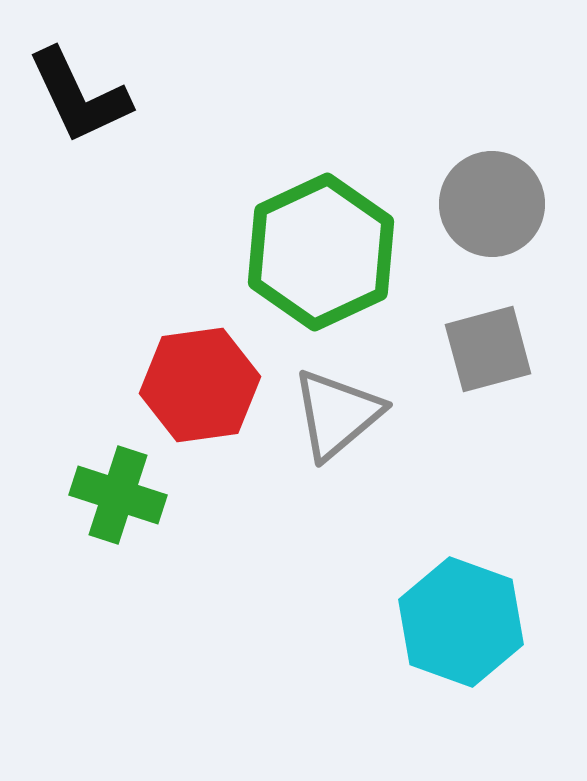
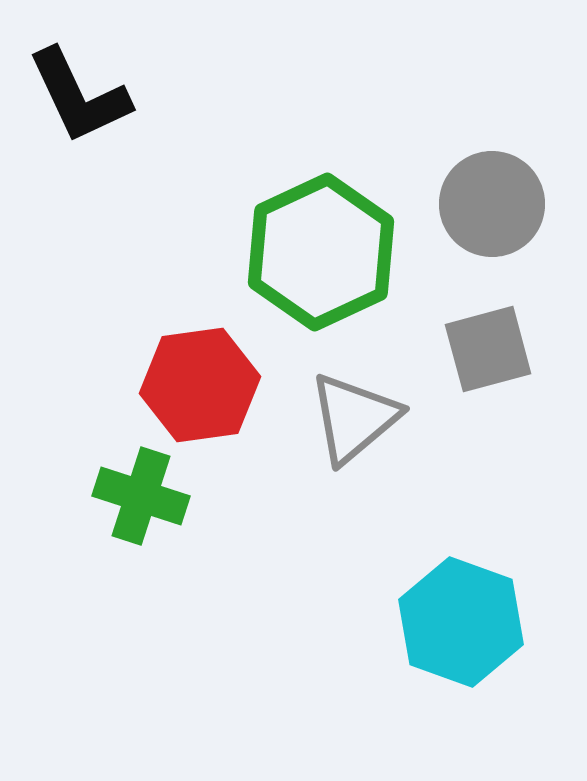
gray triangle: moved 17 px right, 4 px down
green cross: moved 23 px right, 1 px down
